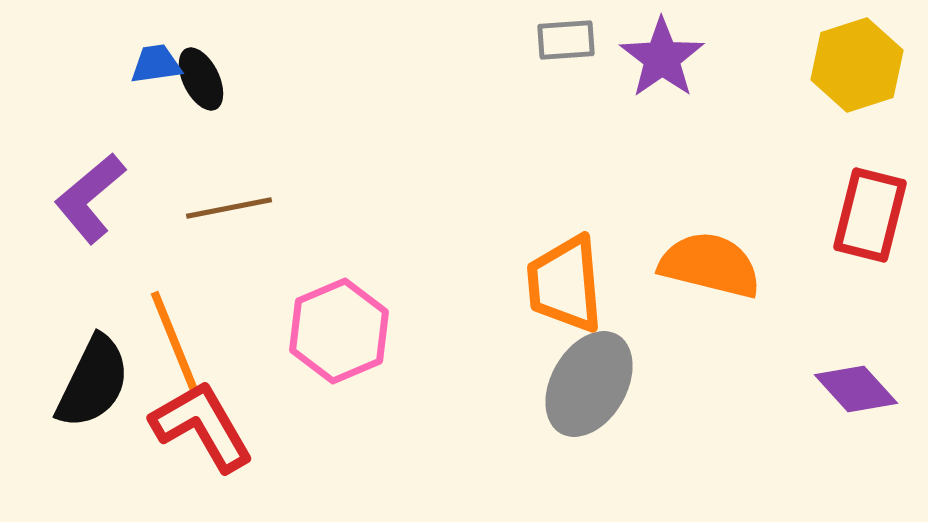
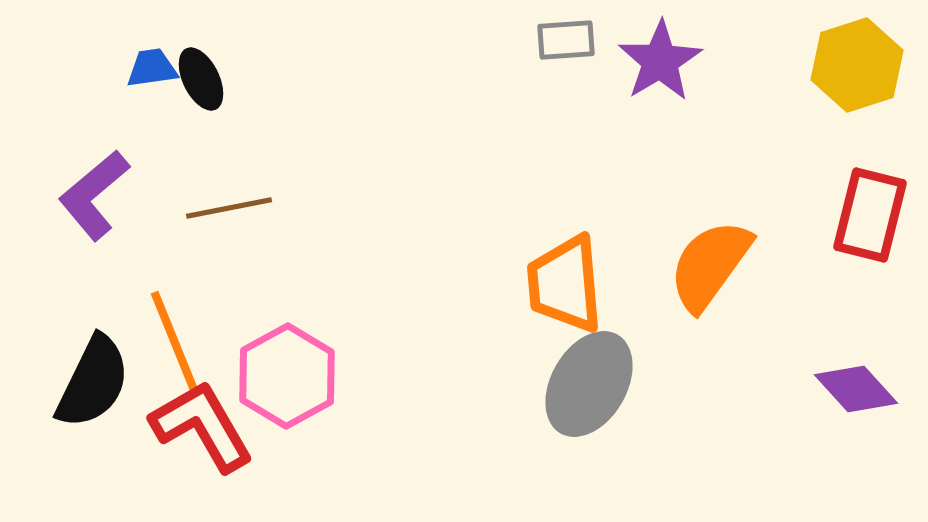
purple star: moved 2 px left, 3 px down; rotated 4 degrees clockwise
blue trapezoid: moved 4 px left, 4 px down
purple L-shape: moved 4 px right, 3 px up
orange semicircle: rotated 68 degrees counterclockwise
pink hexagon: moved 52 px left, 45 px down; rotated 6 degrees counterclockwise
